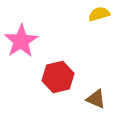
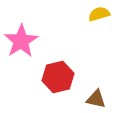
brown triangle: rotated 10 degrees counterclockwise
